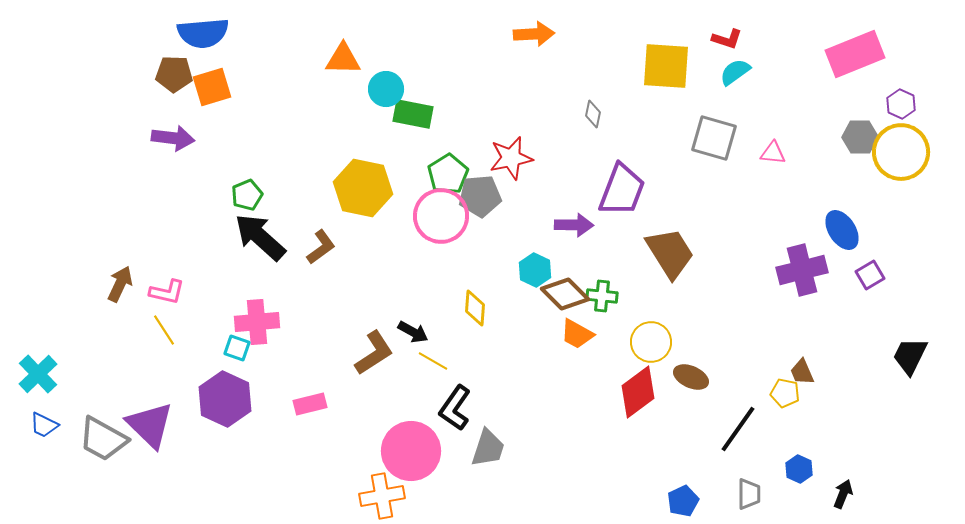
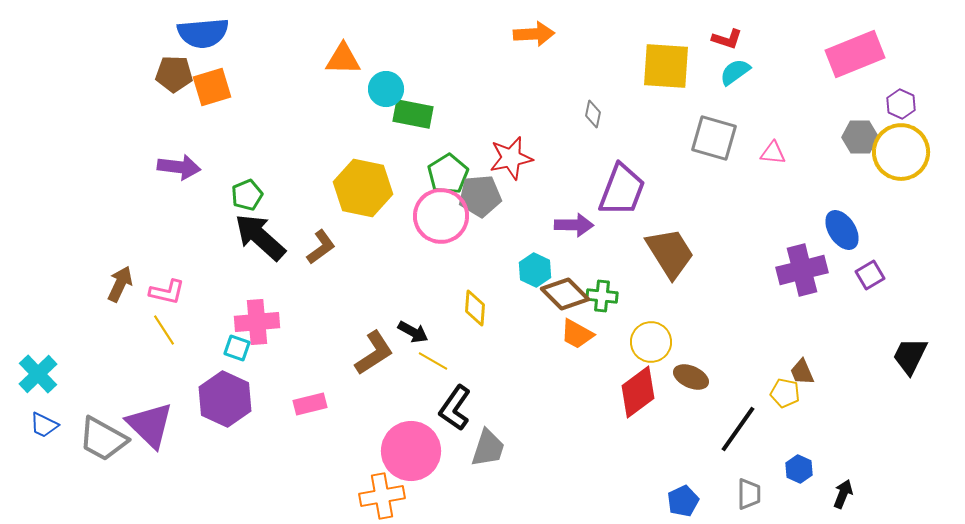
purple arrow at (173, 138): moved 6 px right, 29 px down
